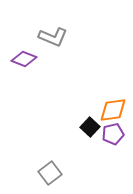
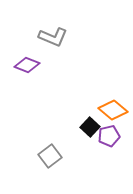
purple diamond: moved 3 px right, 6 px down
orange diamond: rotated 48 degrees clockwise
purple pentagon: moved 4 px left, 2 px down
gray square: moved 17 px up
